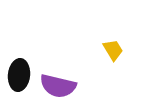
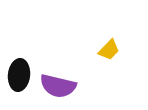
yellow trapezoid: moved 4 px left; rotated 75 degrees clockwise
